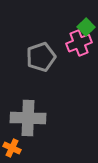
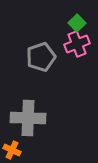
green square: moved 9 px left, 4 px up
pink cross: moved 2 px left, 1 px down
orange cross: moved 2 px down
